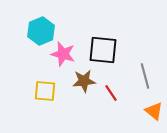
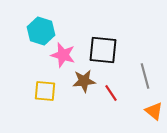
cyan hexagon: rotated 20 degrees counterclockwise
pink star: moved 1 px down
